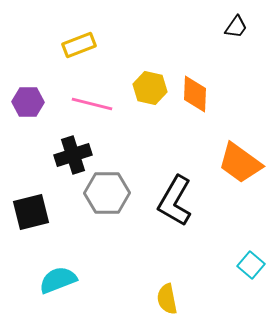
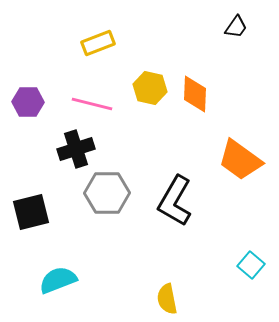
yellow rectangle: moved 19 px right, 2 px up
black cross: moved 3 px right, 6 px up
orange trapezoid: moved 3 px up
